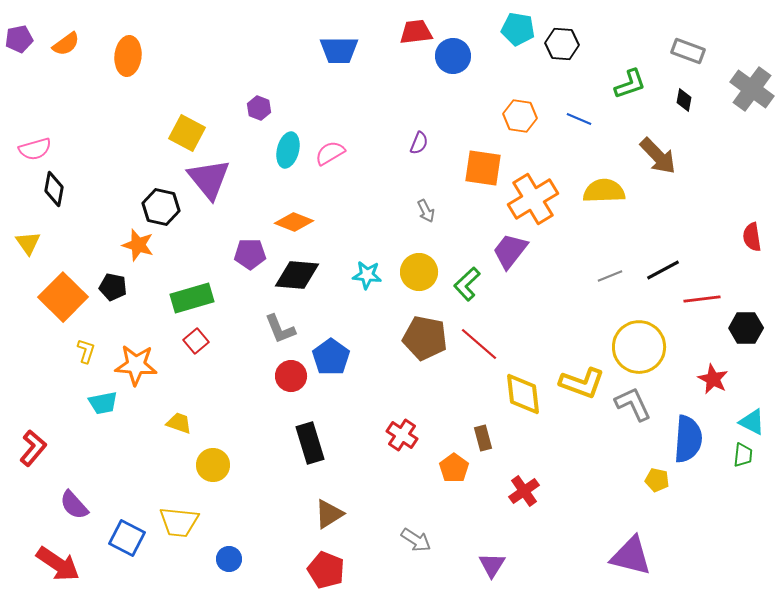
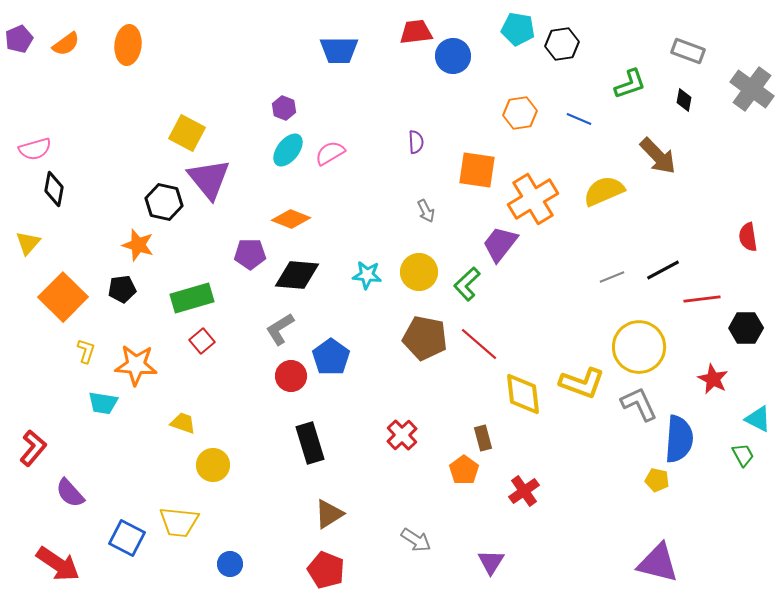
purple pentagon at (19, 39): rotated 12 degrees counterclockwise
black hexagon at (562, 44): rotated 12 degrees counterclockwise
orange ellipse at (128, 56): moved 11 px up
purple hexagon at (259, 108): moved 25 px right
orange hexagon at (520, 116): moved 3 px up; rotated 16 degrees counterclockwise
purple semicircle at (419, 143): moved 3 px left, 1 px up; rotated 25 degrees counterclockwise
cyan ellipse at (288, 150): rotated 24 degrees clockwise
orange square at (483, 168): moved 6 px left, 2 px down
yellow semicircle at (604, 191): rotated 21 degrees counterclockwise
black hexagon at (161, 207): moved 3 px right, 5 px up
orange diamond at (294, 222): moved 3 px left, 3 px up
red semicircle at (752, 237): moved 4 px left
yellow triangle at (28, 243): rotated 16 degrees clockwise
purple trapezoid at (510, 251): moved 10 px left, 7 px up
gray line at (610, 276): moved 2 px right, 1 px down
black pentagon at (113, 287): moved 9 px right, 2 px down; rotated 20 degrees counterclockwise
gray L-shape at (280, 329): rotated 80 degrees clockwise
red square at (196, 341): moved 6 px right
cyan trapezoid at (103, 403): rotated 20 degrees clockwise
gray L-shape at (633, 404): moved 6 px right
cyan triangle at (752, 422): moved 6 px right, 3 px up
yellow trapezoid at (179, 423): moved 4 px right
red cross at (402, 435): rotated 12 degrees clockwise
blue semicircle at (688, 439): moved 9 px left
green trapezoid at (743, 455): rotated 35 degrees counterclockwise
orange pentagon at (454, 468): moved 10 px right, 2 px down
purple semicircle at (74, 505): moved 4 px left, 12 px up
purple triangle at (631, 556): moved 27 px right, 7 px down
blue circle at (229, 559): moved 1 px right, 5 px down
purple triangle at (492, 565): moved 1 px left, 3 px up
